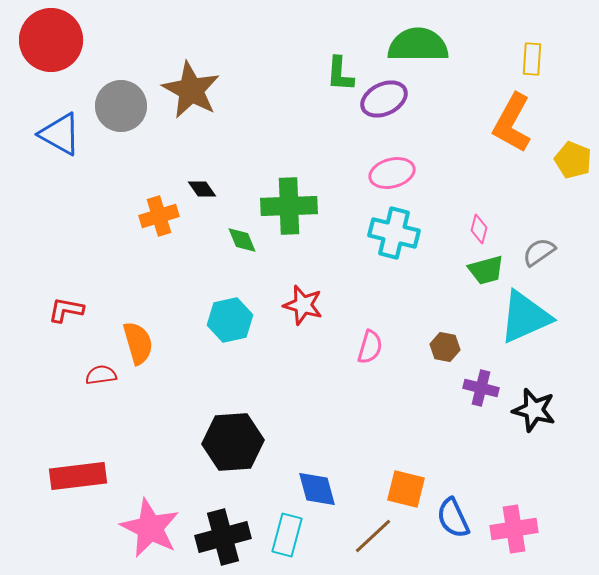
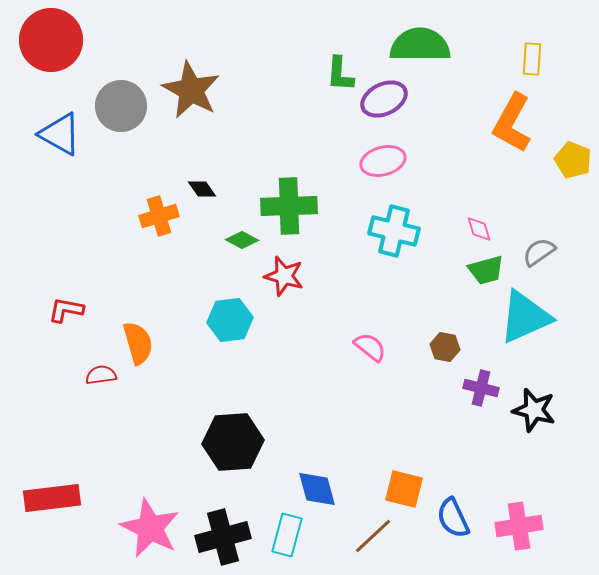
green semicircle: moved 2 px right
pink ellipse: moved 9 px left, 12 px up
pink diamond: rotated 32 degrees counterclockwise
cyan cross: moved 2 px up
green diamond: rotated 40 degrees counterclockwise
red star: moved 19 px left, 29 px up
cyan hexagon: rotated 6 degrees clockwise
pink semicircle: rotated 68 degrees counterclockwise
red rectangle: moved 26 px left, 22 px down
orange square: moved 2 px left
pink cross: moved 5 px right, 3 px up
